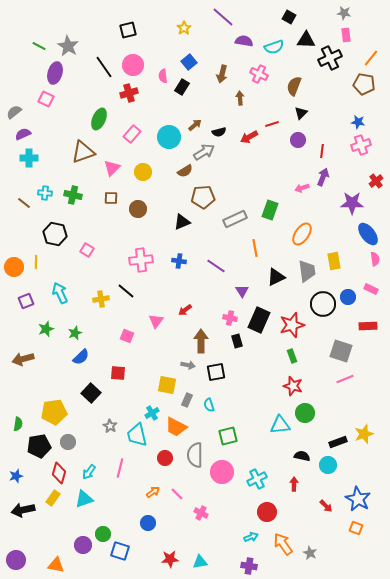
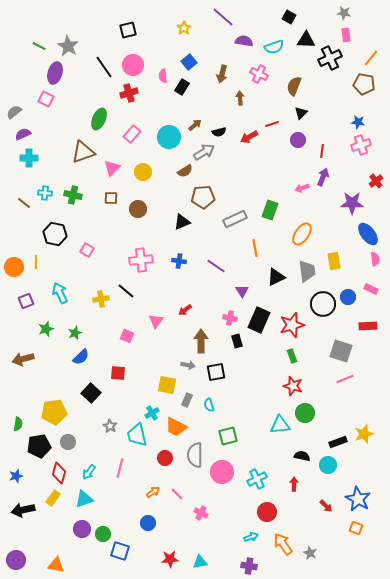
purple circle at (83, 545): moved 1 px left, 16 px up
